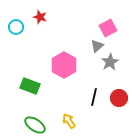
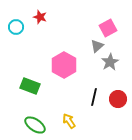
red circle: moved 1 px left, 1 px down
